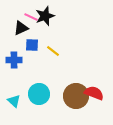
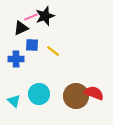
pink line: rotated 48 degrees counterclockwise
blue cross: moved 2 px right, 1 px up
